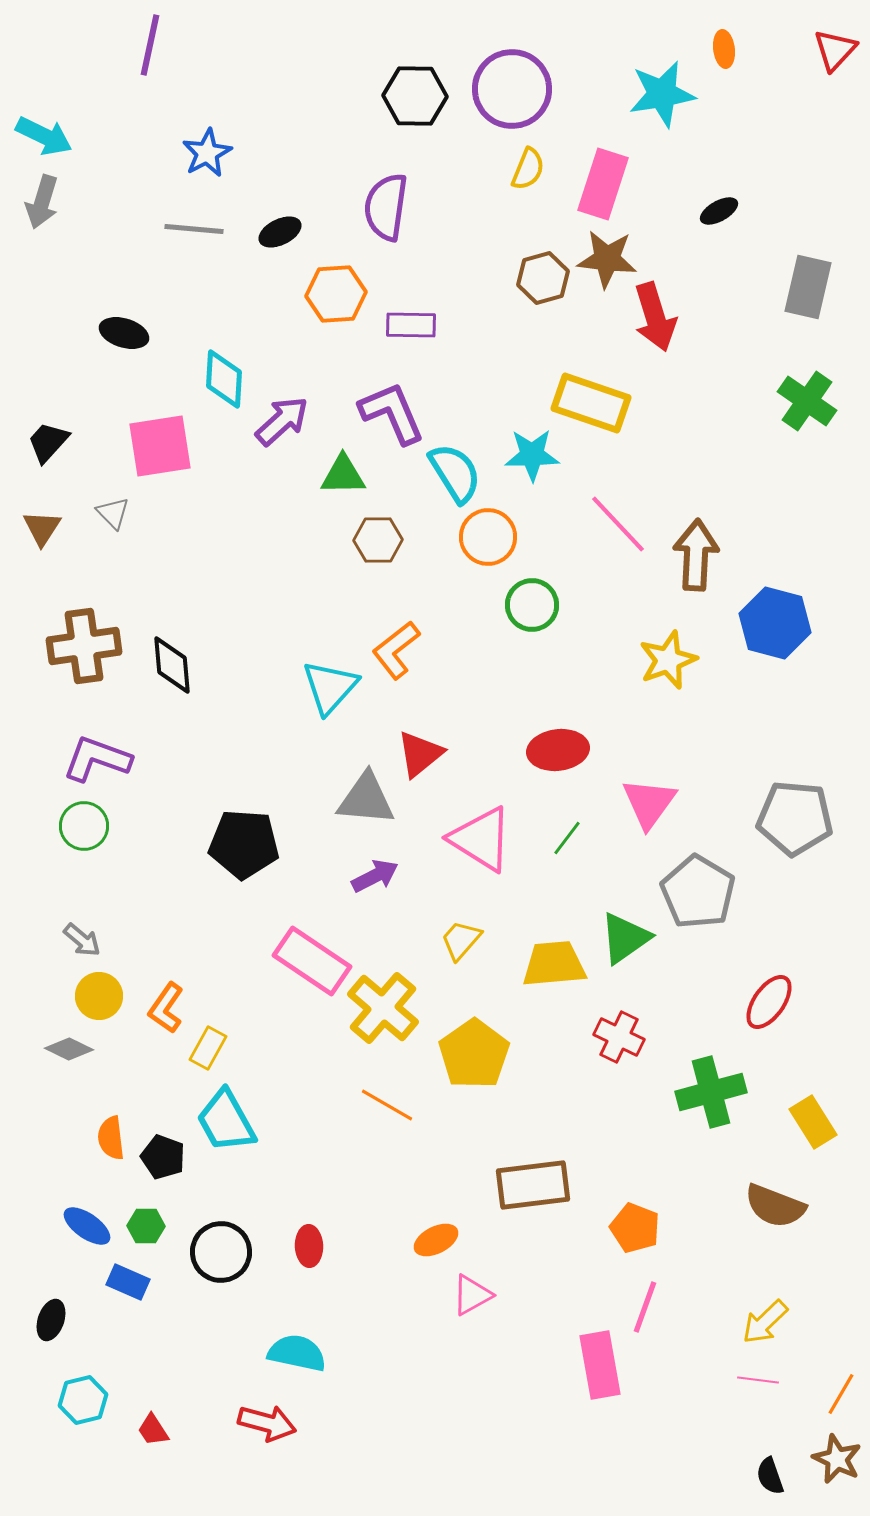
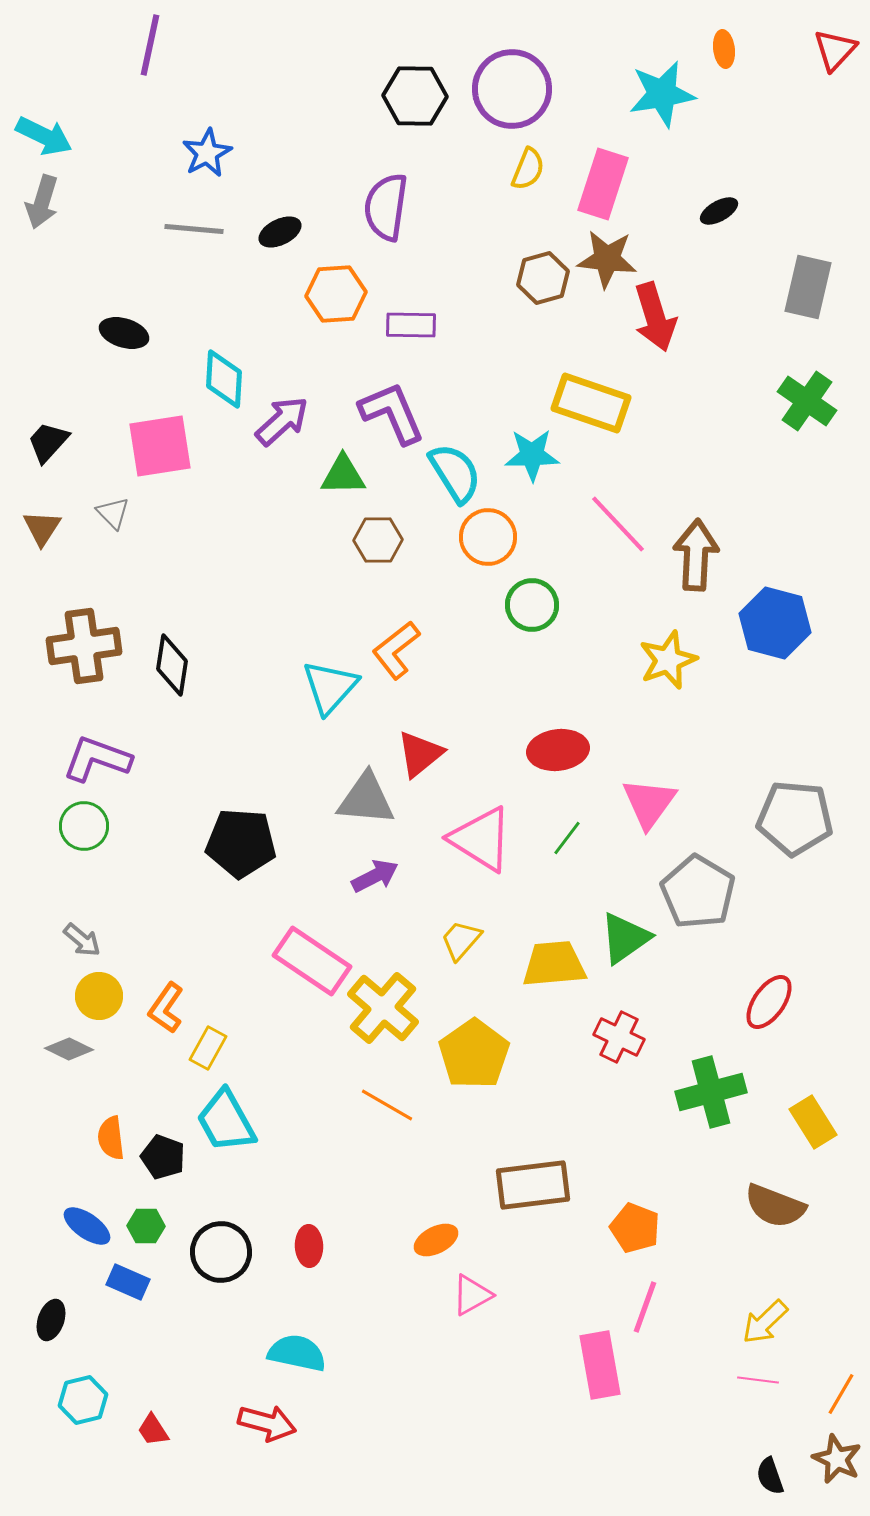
black diamond at (172, 665): rotated 14 degrees clockwise
black pentagon at (244, 844): moved 3 px left, 1 px up
